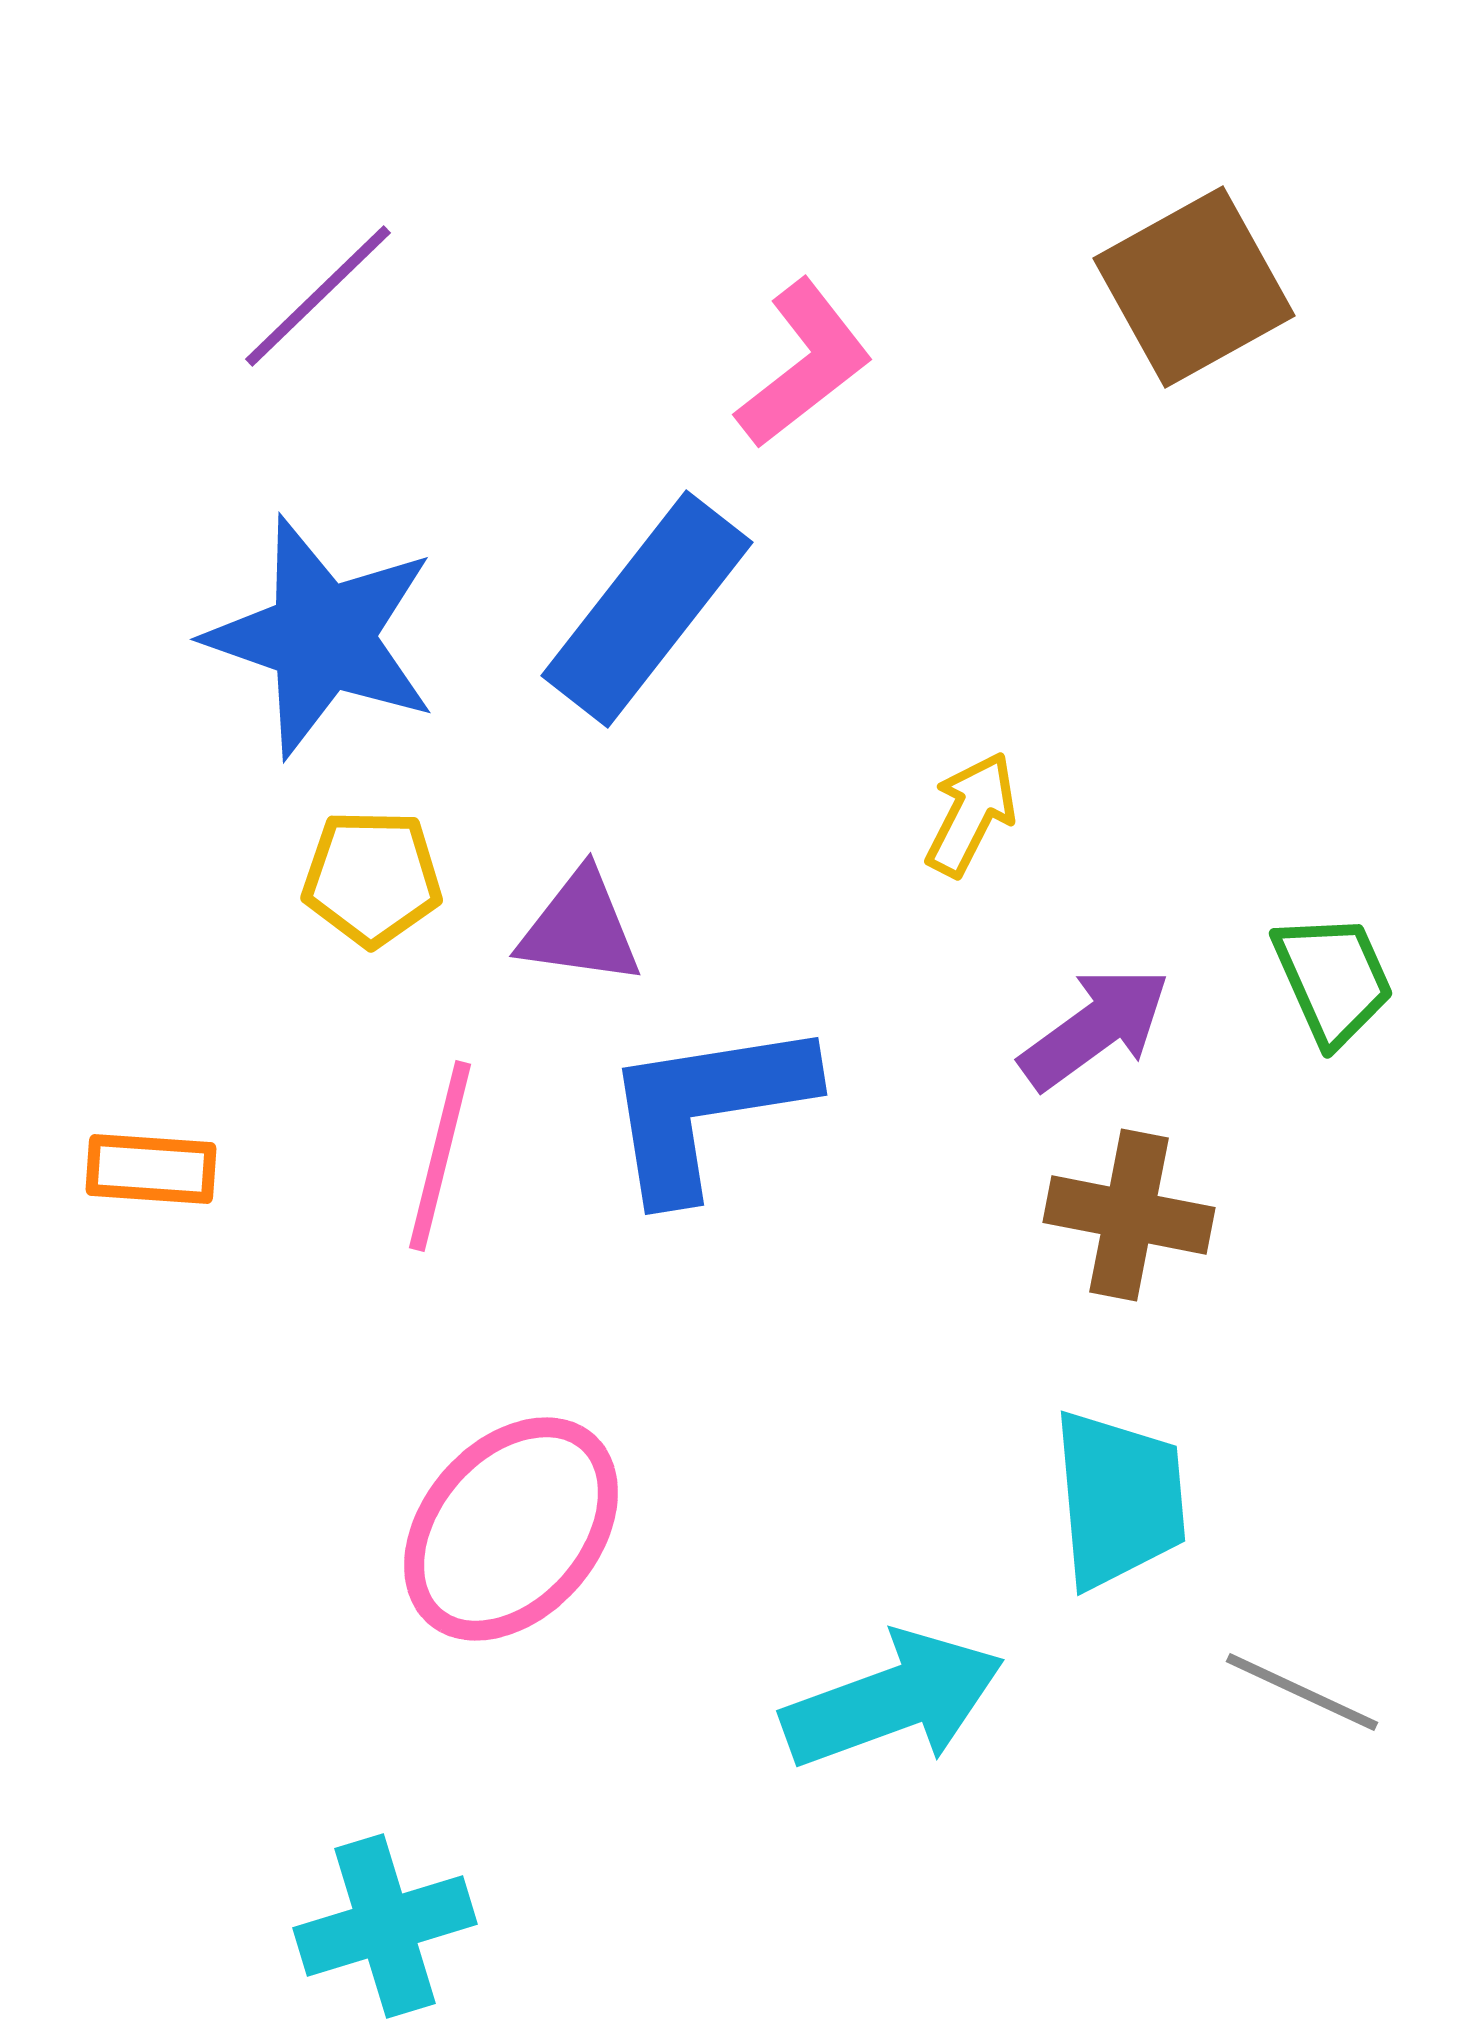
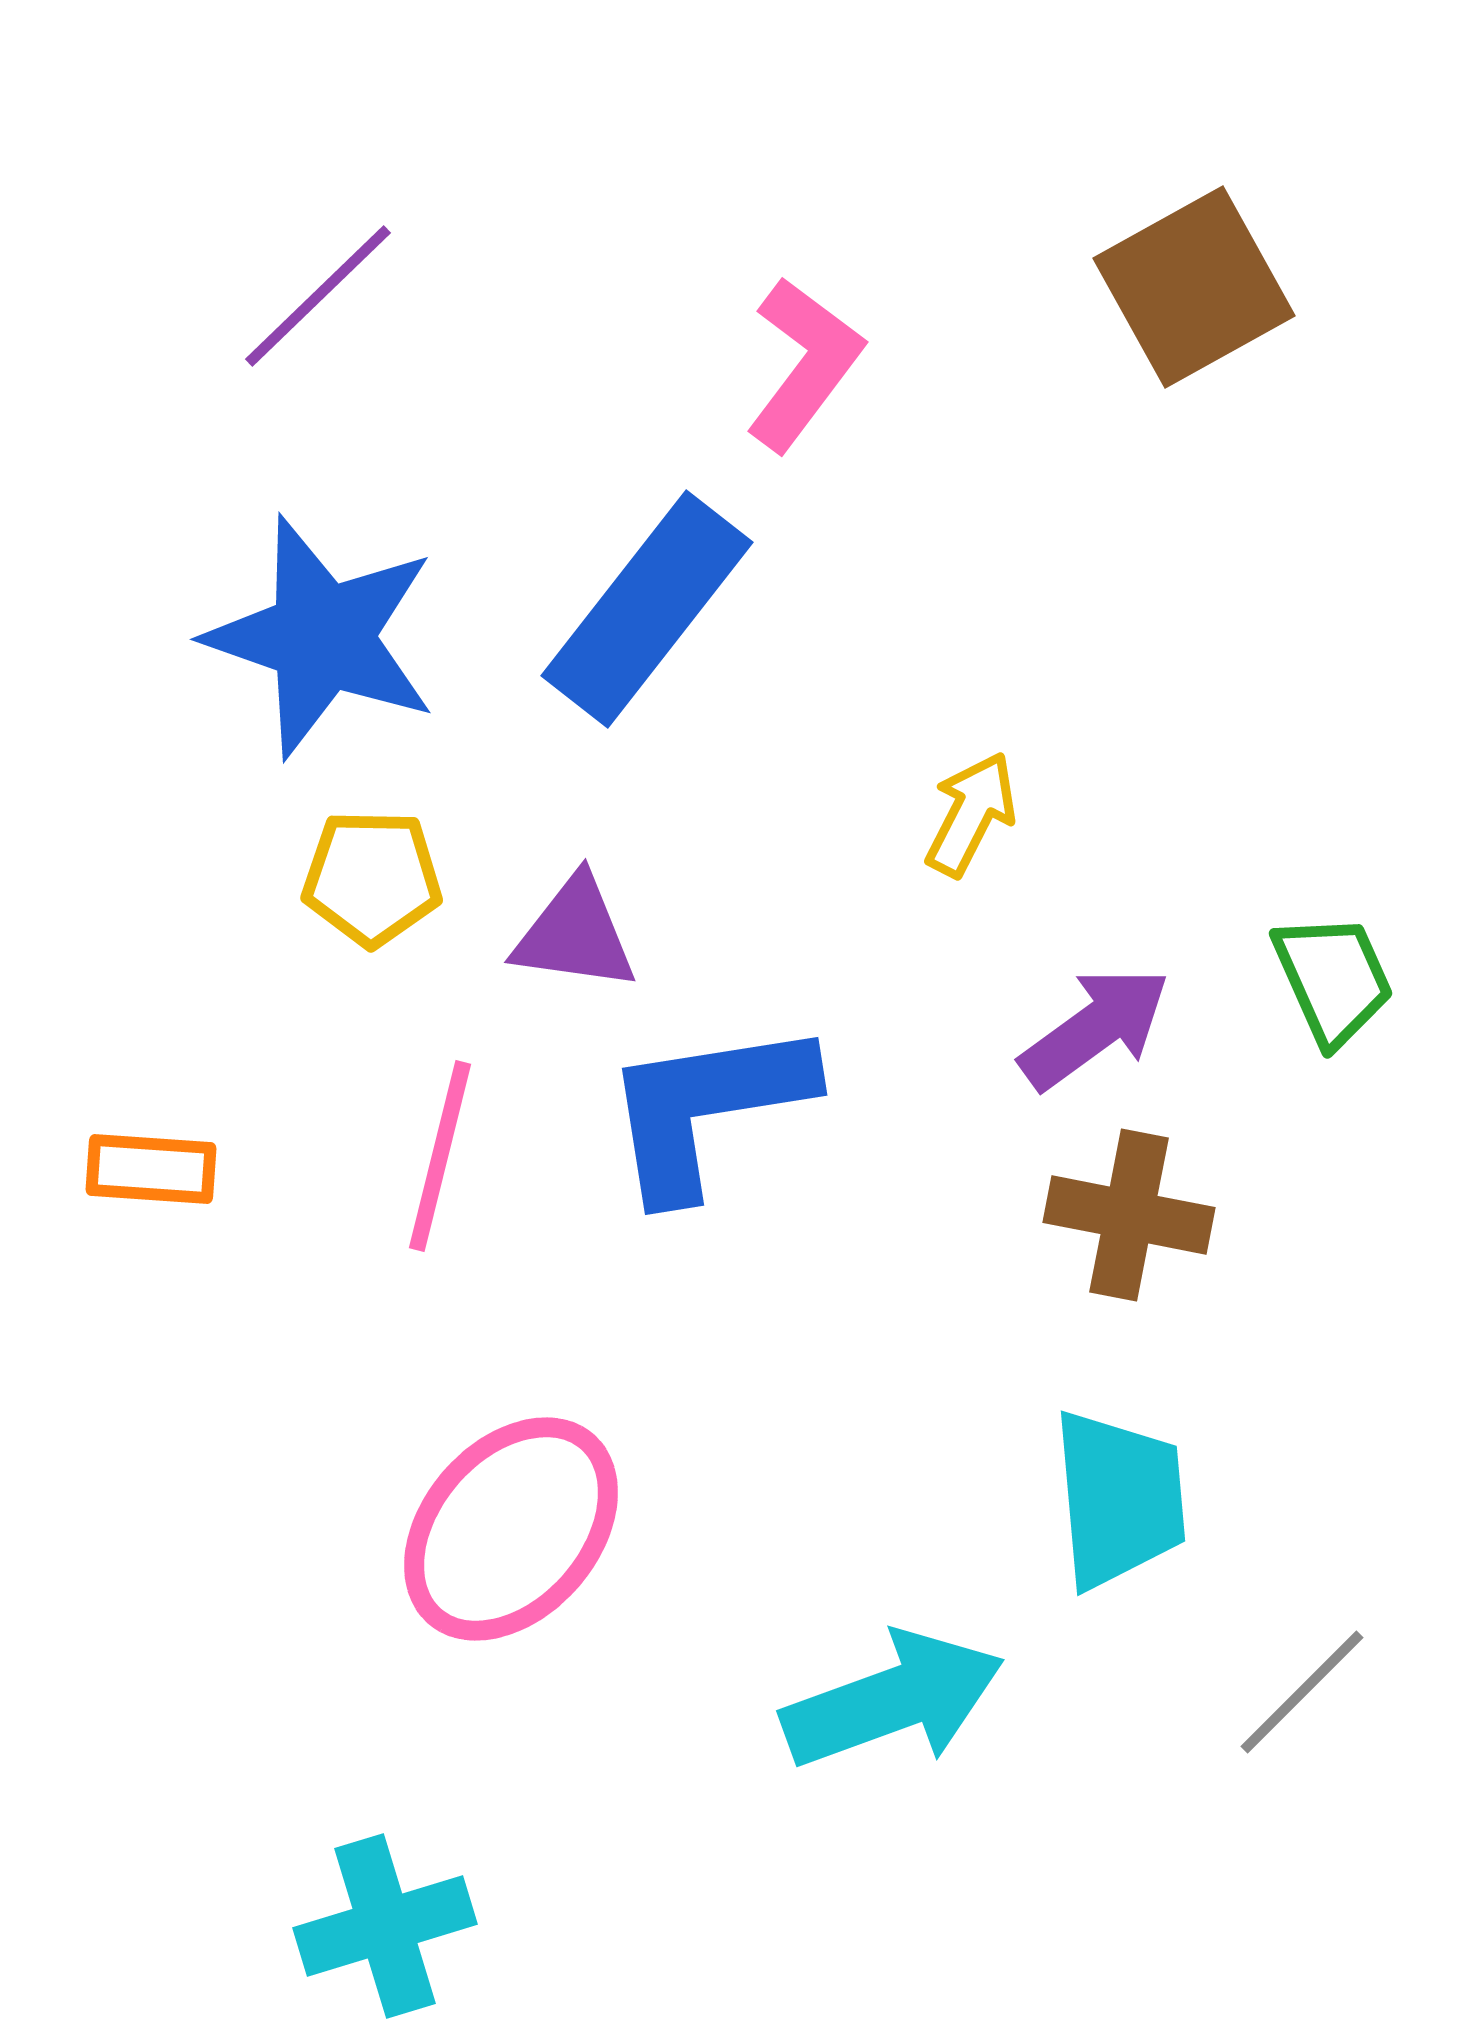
pink L-shape: rotated 15 degrees counterclockwise
purple triangle: moved 5 px left, 6 px down
gray line: rotated 70 degrees counterclockwise
